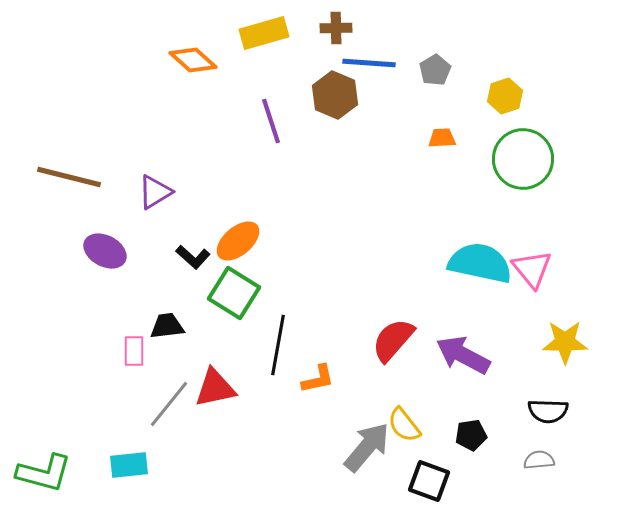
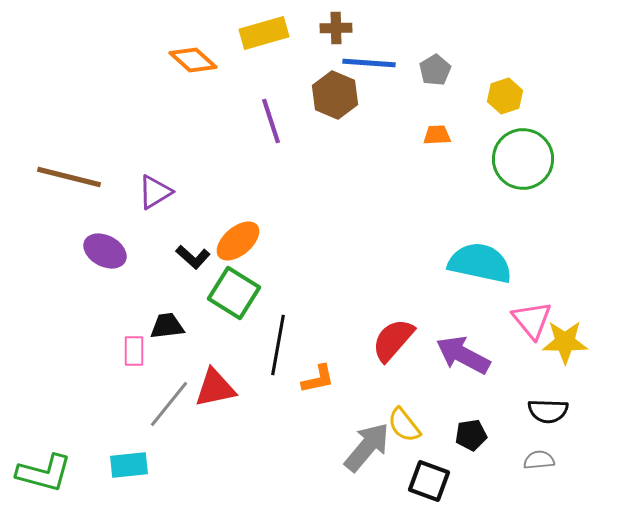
orange trapezoid: moved 5 px left, 3 px up
pink triangle: moved 51 px down
